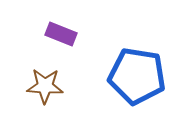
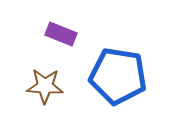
blue pentagon: moved 19 px left
